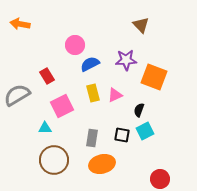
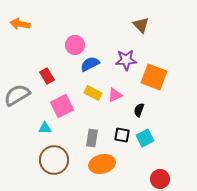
yellow rectangle: rotated 48 degrees counterclockwise
cyan square: moved 7 px down
